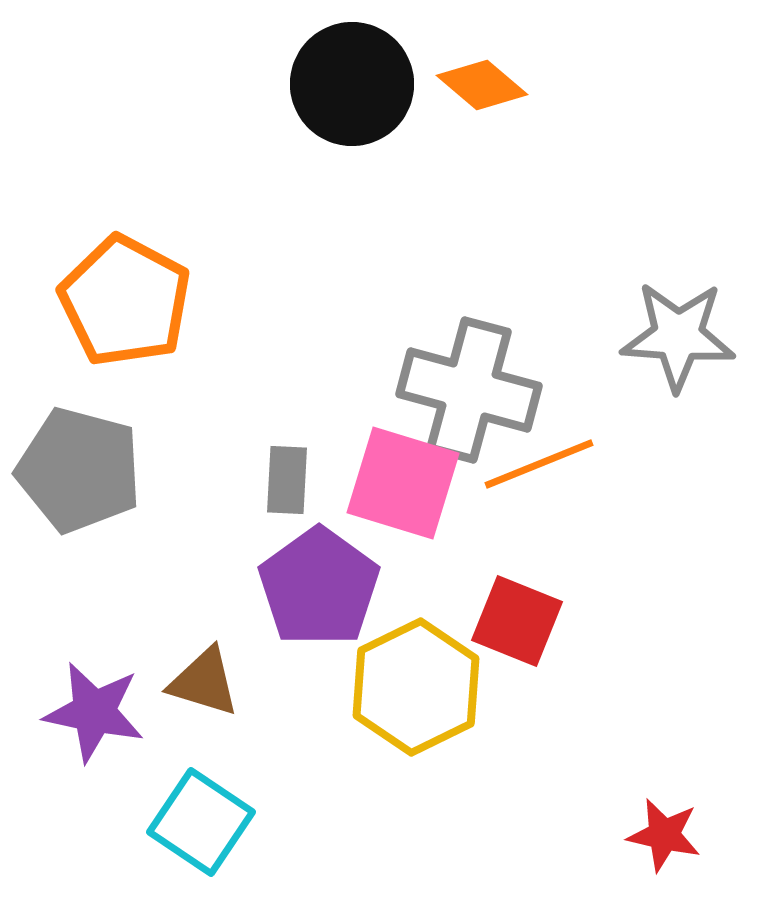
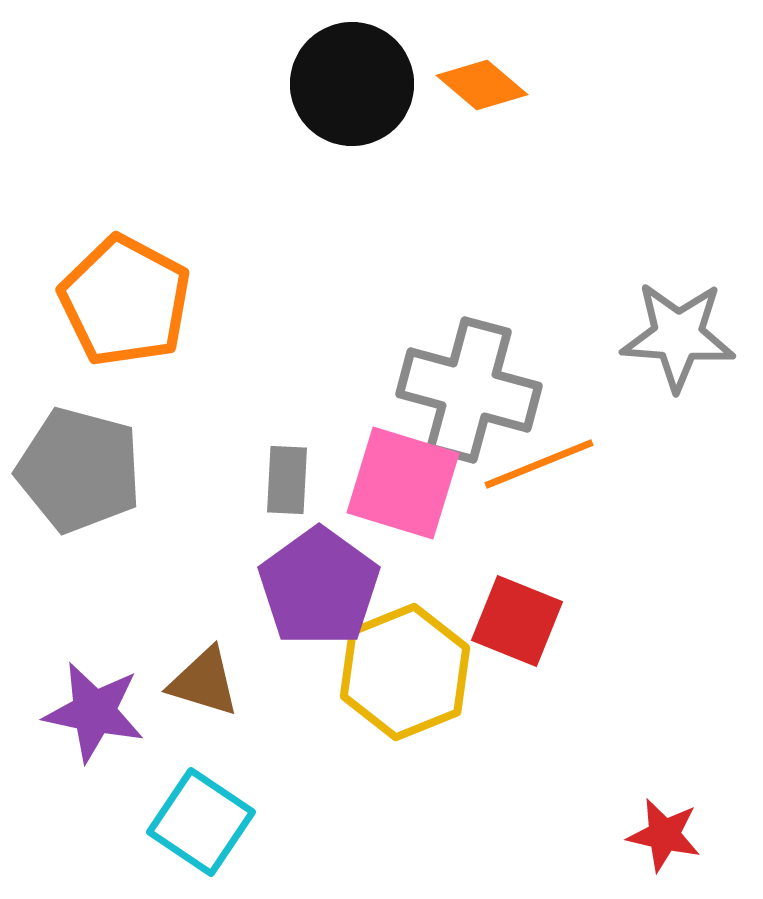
yellow hexagon: moved 11 px left, 15 px up; rotated 4 degrees clockwise
